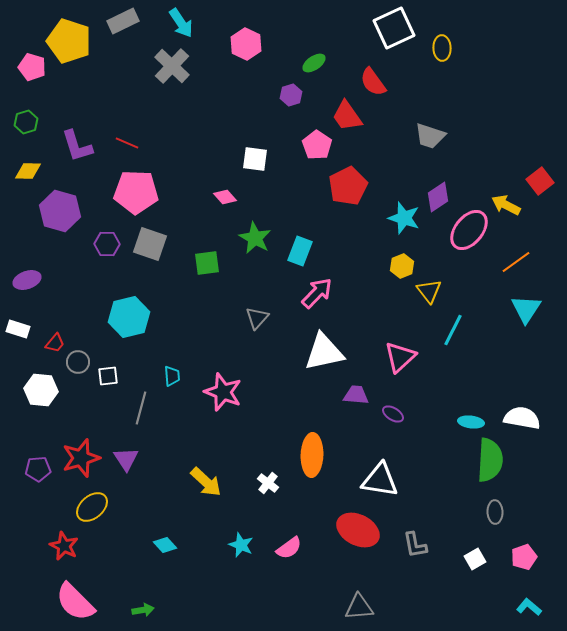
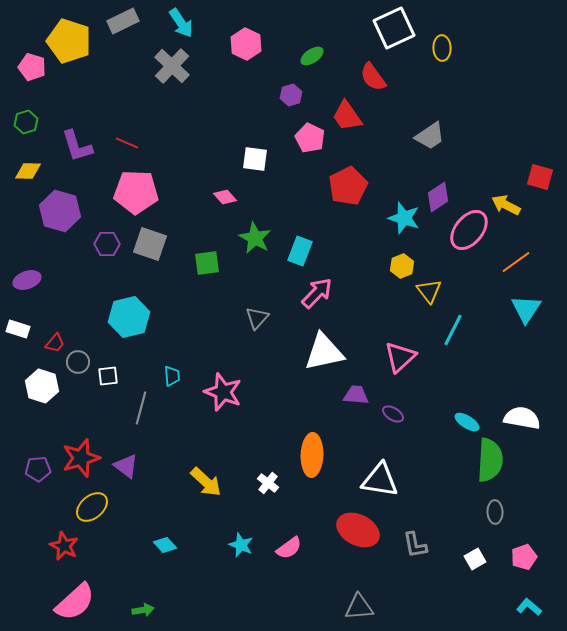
green ellipse at (314, 63): moved 2 px left, 7 px up
red semicircle at (373, 82): moved 5 px up
gray trapezoid at (430, 136): rotated 52 degrees counterclockwise
pink pentagon at (317, 145): moved 7 px left, 7 px up; rotated 8 degrees counterclockwise
red square at (540, 181): moved 4 px up; rotated 36 degrees counterclockwise
white hexagon at (41, 390): moved 1 px right, 4 px up; rotated 12 degrees clockwise
cyan ellipse at (471, 422): moved 4 px left; rotated 25 degrees clockwise
purple triangle at (126, 459): moved 7 px down; rotated 20 degrees counterclockwise
pink semicircle at (75, 602): rotated 87 degrees counterclockwise
